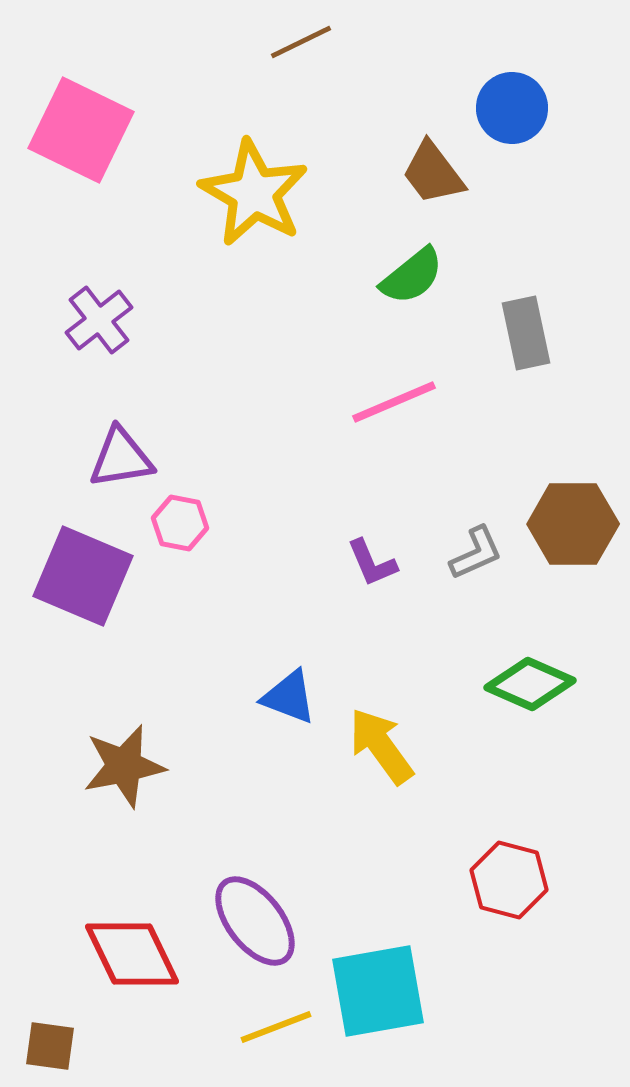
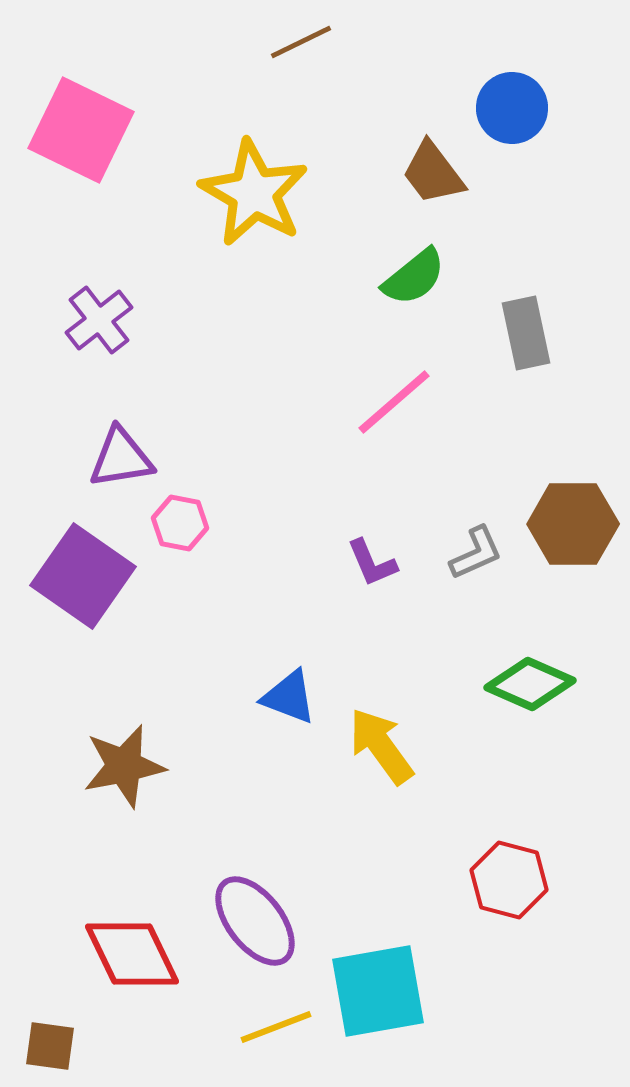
green semicircle: moved 2 px right, 1 px down
pink line: rotated 18 degrees counterclockwise
purple square: rotated 12 degrees clockwise
